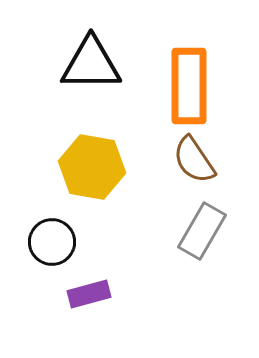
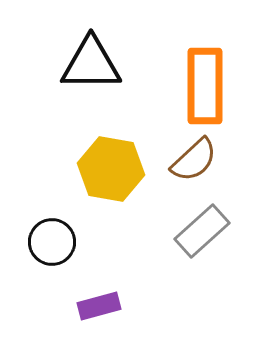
orange rectangle: moved 16 px right
brown semicircle: rotated 99 degrees counterclockwise
yellow hexagon: moved 19 px right, 2 px down
gray rectangle: rotated 18 degrees clockwise
purple rectangle: moved 10 px right, 12 px down
